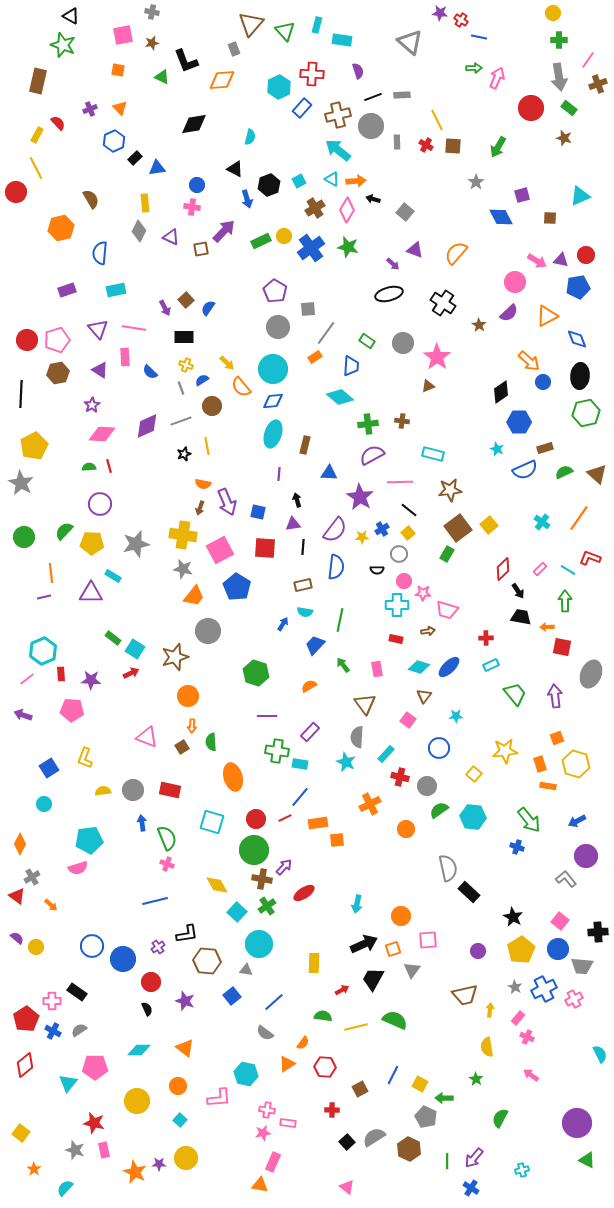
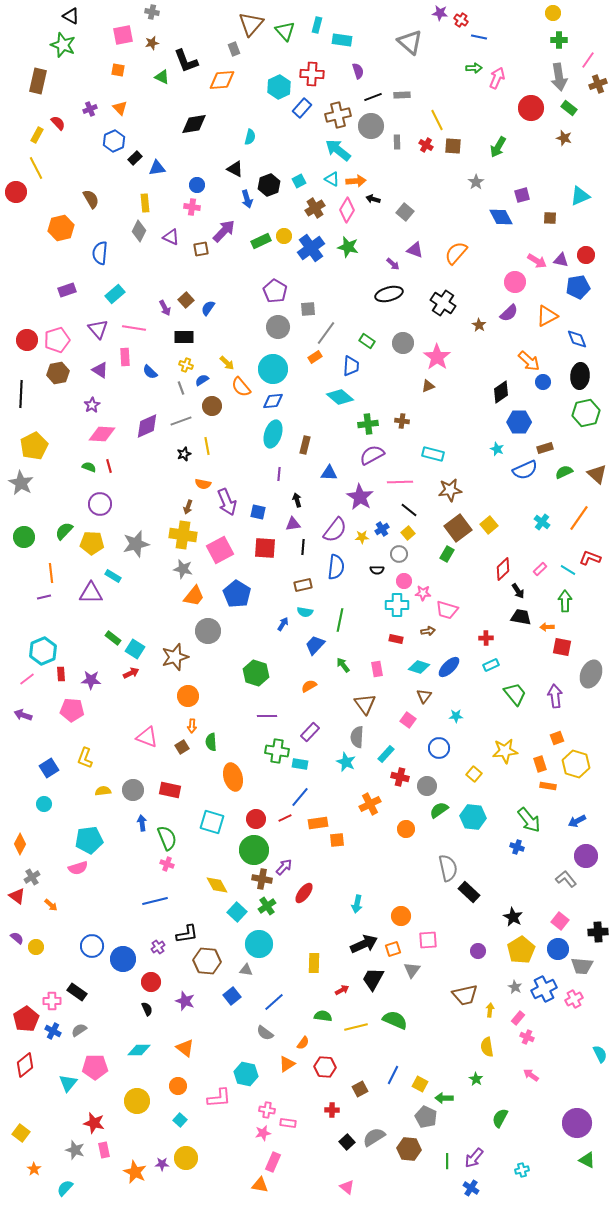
cyan rectangle at (116, 290): moved 1 px left, 4 px down; rotated 30 degrees counterclockwise
green semicircle at (89, 467): rotated 24 degrees clockwise
brown arrow at (200, 508): moved 12 px left, 1 px up
blue pentagon at (237, 587): moved 7 px down
red ellipse at (304, 893): rotated 20 degrees counterclockwise
brown hexagon at (409, 1149): rotated 20 degrees counterclockwise
purple star at (159, 1164): moved 3 px right
